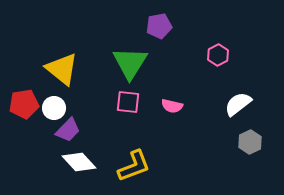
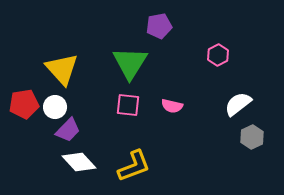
yellow triangle: rotated 9 degrees clockwise
pink square: moved 3 px down
white circle: moved 1 px right, 1 px up
gray hexagon: moved 2 px right, 5 px up
